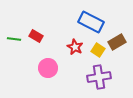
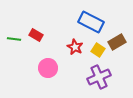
red rectangle: moved 1 px up
purple cross: rotated 15 degrees counterclockwise
